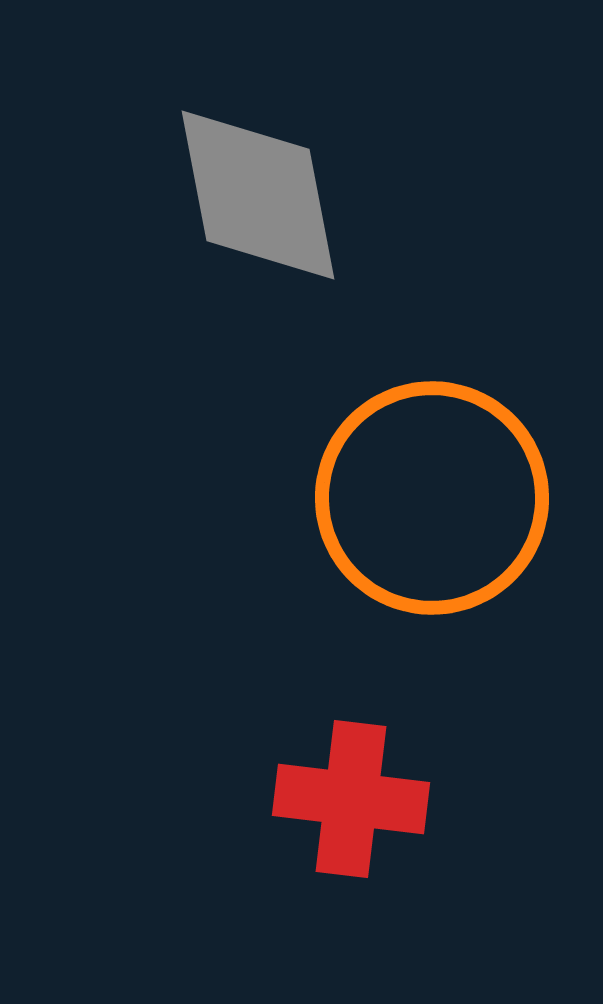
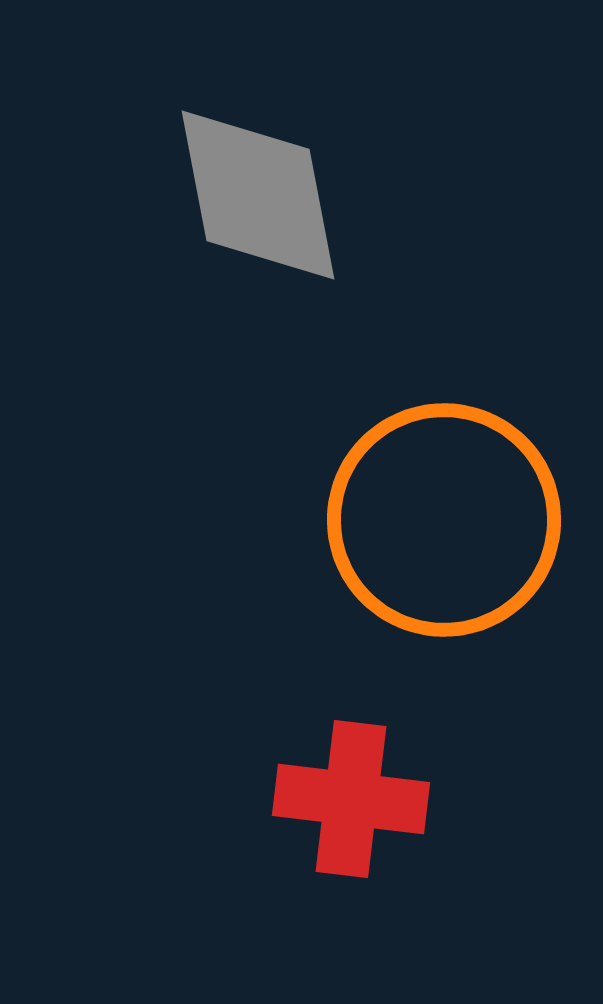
orange circle: moved 12 px right, 22 px down
